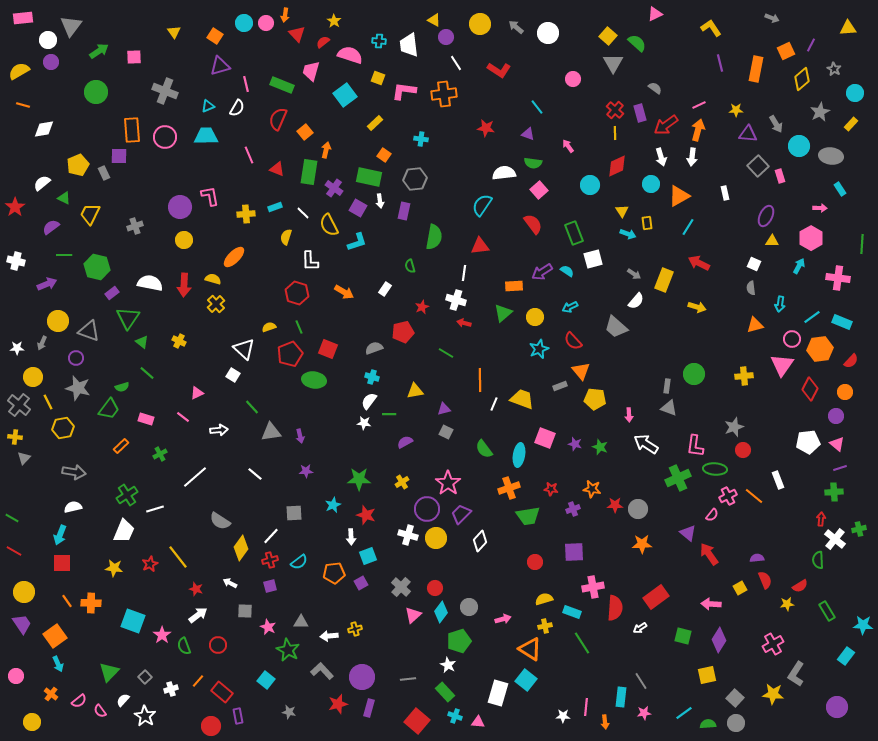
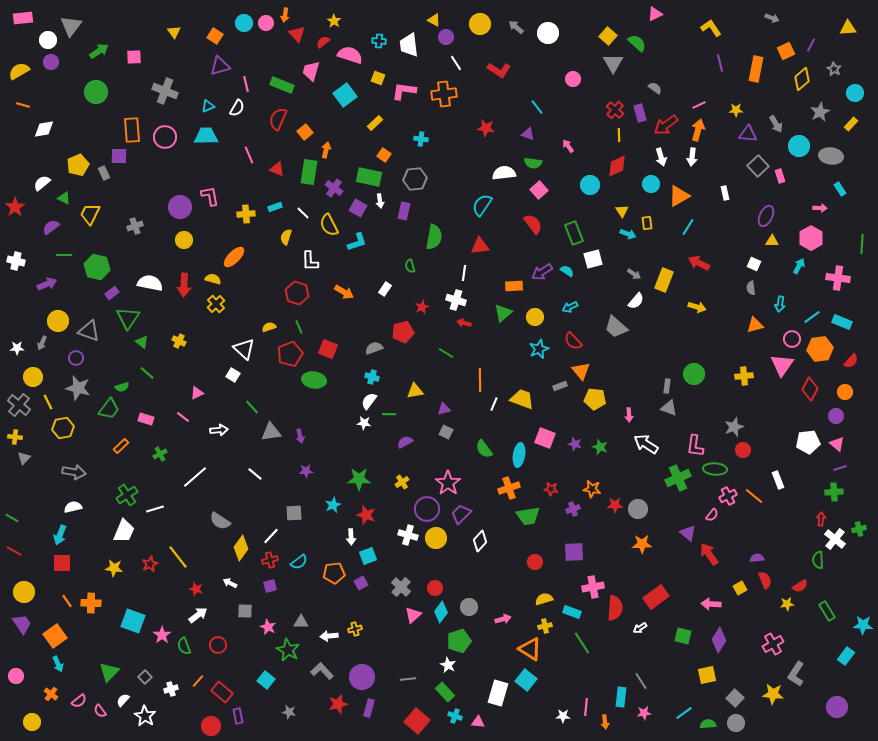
yellow line at (615, 133): moved 4 px right, 2 px down
